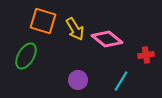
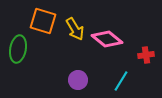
green ellipse: moved 8 px left, 7 px up; rotated 20 degrees counterclockwise
